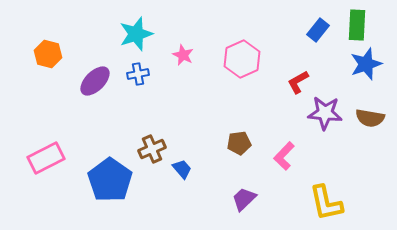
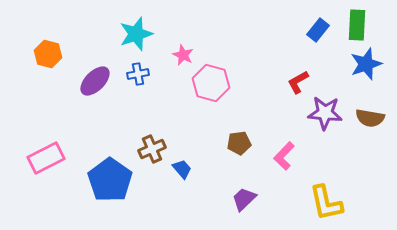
pink hexagon: moved 31 px left, 24 px down; rotated 21 degrees counterclockwise
